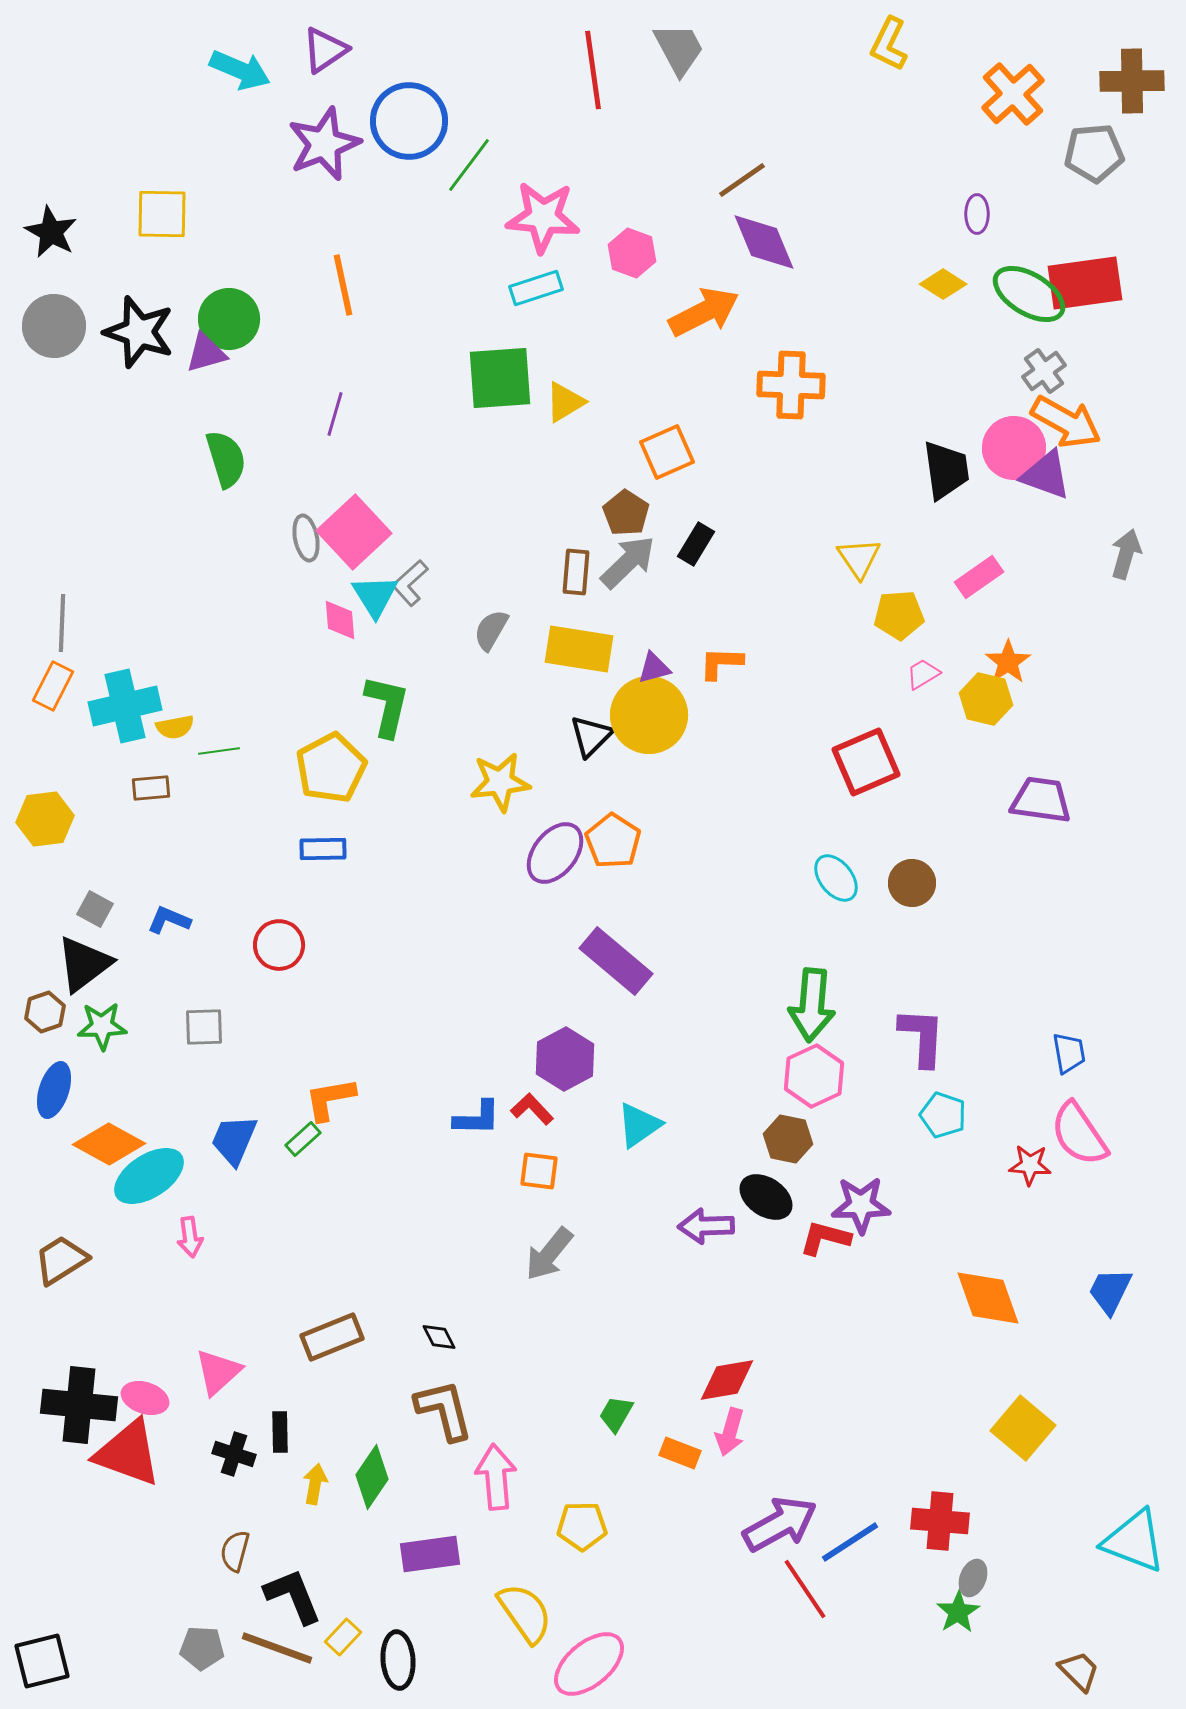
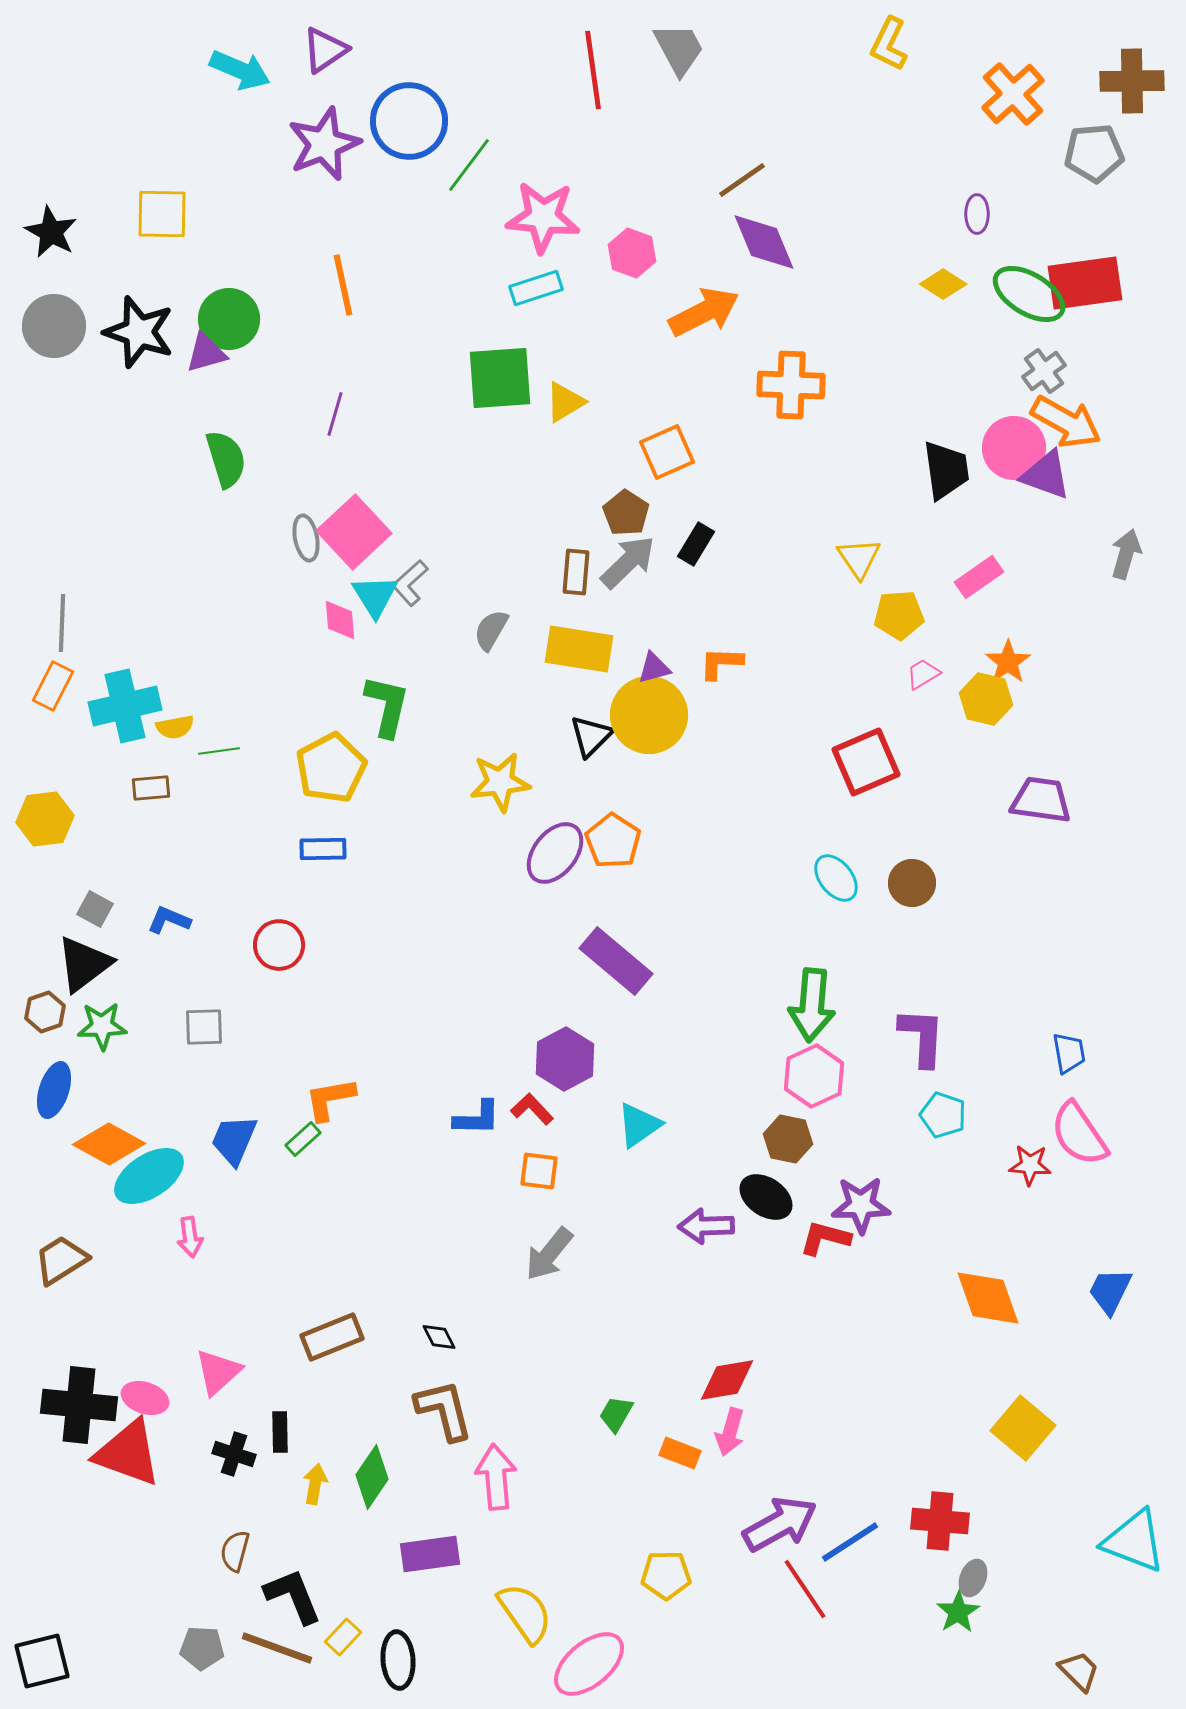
yellow pentagon at (582, 1526): moved 84 px right, 49 px down
